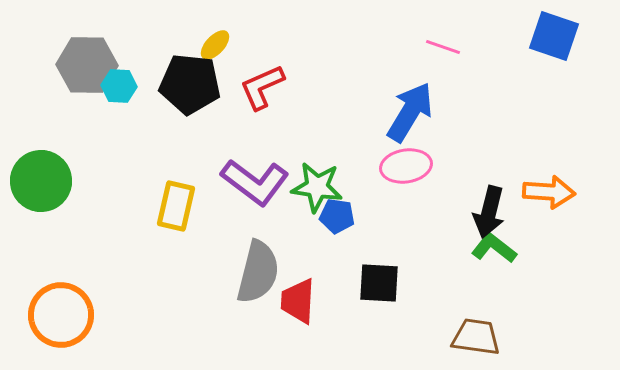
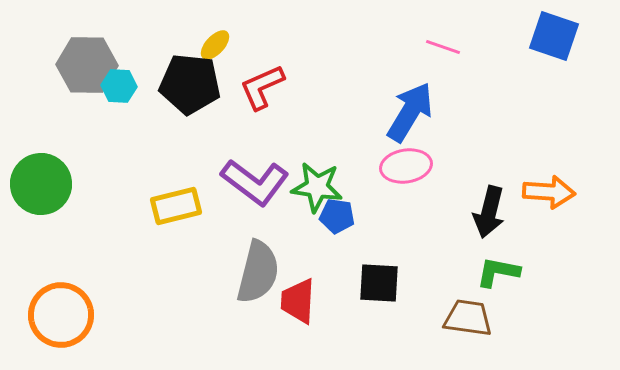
green circle: moved 3 px down
yellow rectangle: rotated 63 degrees clockwise
green L-shape: moved 4 px right, 24 px down; rotated 27 degrees counterclockwise
brown trapezoid: moved 8 px left, 19 px up
